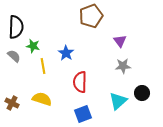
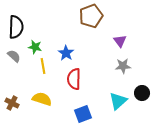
green star: moved 2 px right, 1 px down
red semicircle: moved 6 px left, 3 px up
